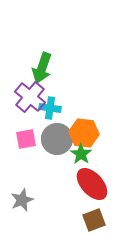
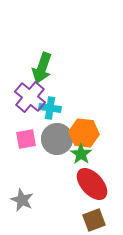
gray star: rotated 25 degrees counterclockwise
